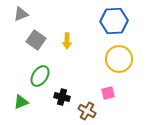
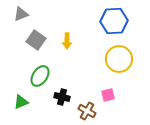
pink square: moved 2 px down
